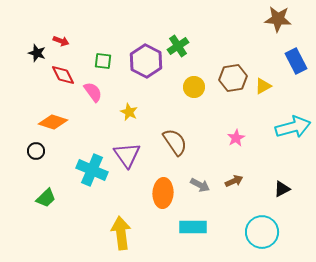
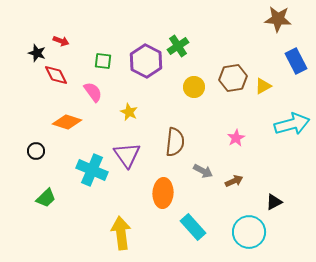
red diamond: moved 7 px left
orange diamond: moved 14 px right
cyan arrow: moved 1 px left, 3 px up
brown semicircle: rotated 40 degrees clockwise
gray arrow: moved 3 px right, 14 px up
black triangle: moved 8 px left, 13 px down
cyan rectangle: rotated 48 degrees clockwise
cyan circle: moved 13 px left
